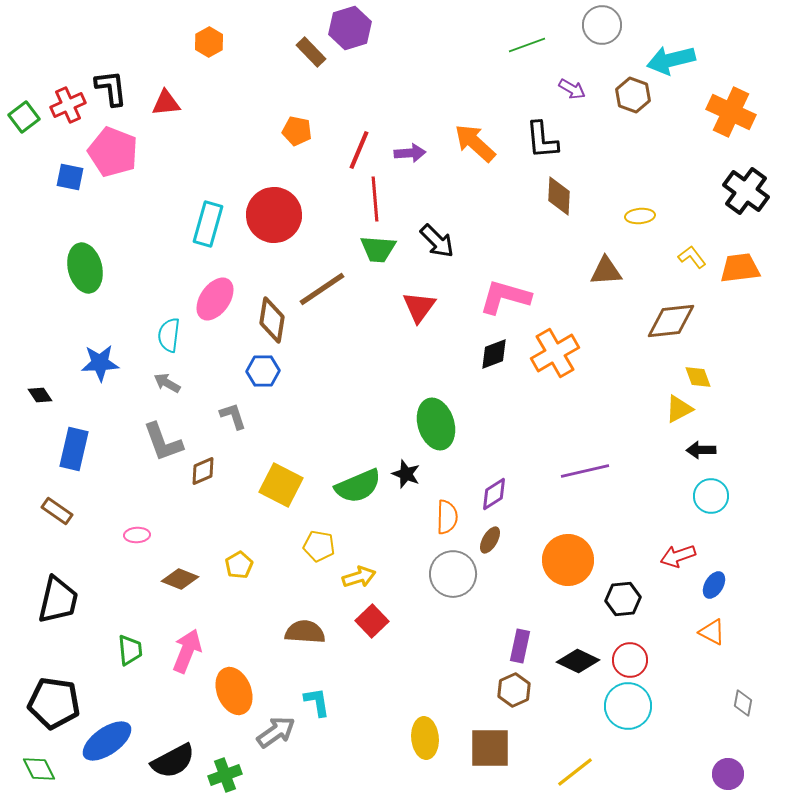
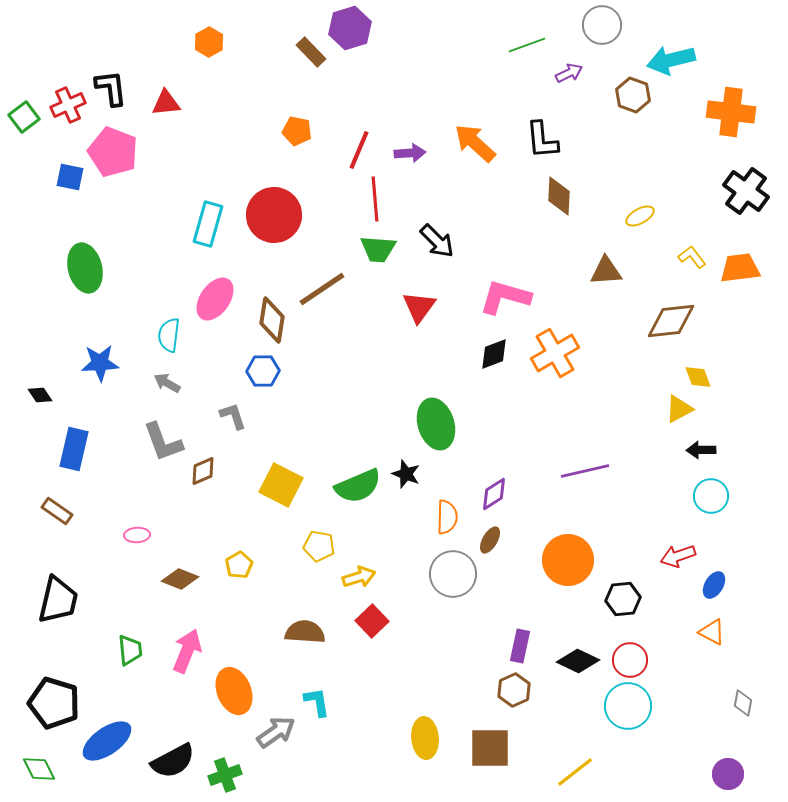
purple arrow at (572, 89): moved 3 px left, 16 px up; rotated 56 degrees counterclockwise
orange cross at (731, 112): rotated 18 degrees counterclockwise
yellow ellipse at (640, 216): rotated 24 degrees counterclockwise
black pentagon at (54, 703): rotated 9 degrees clockwise
